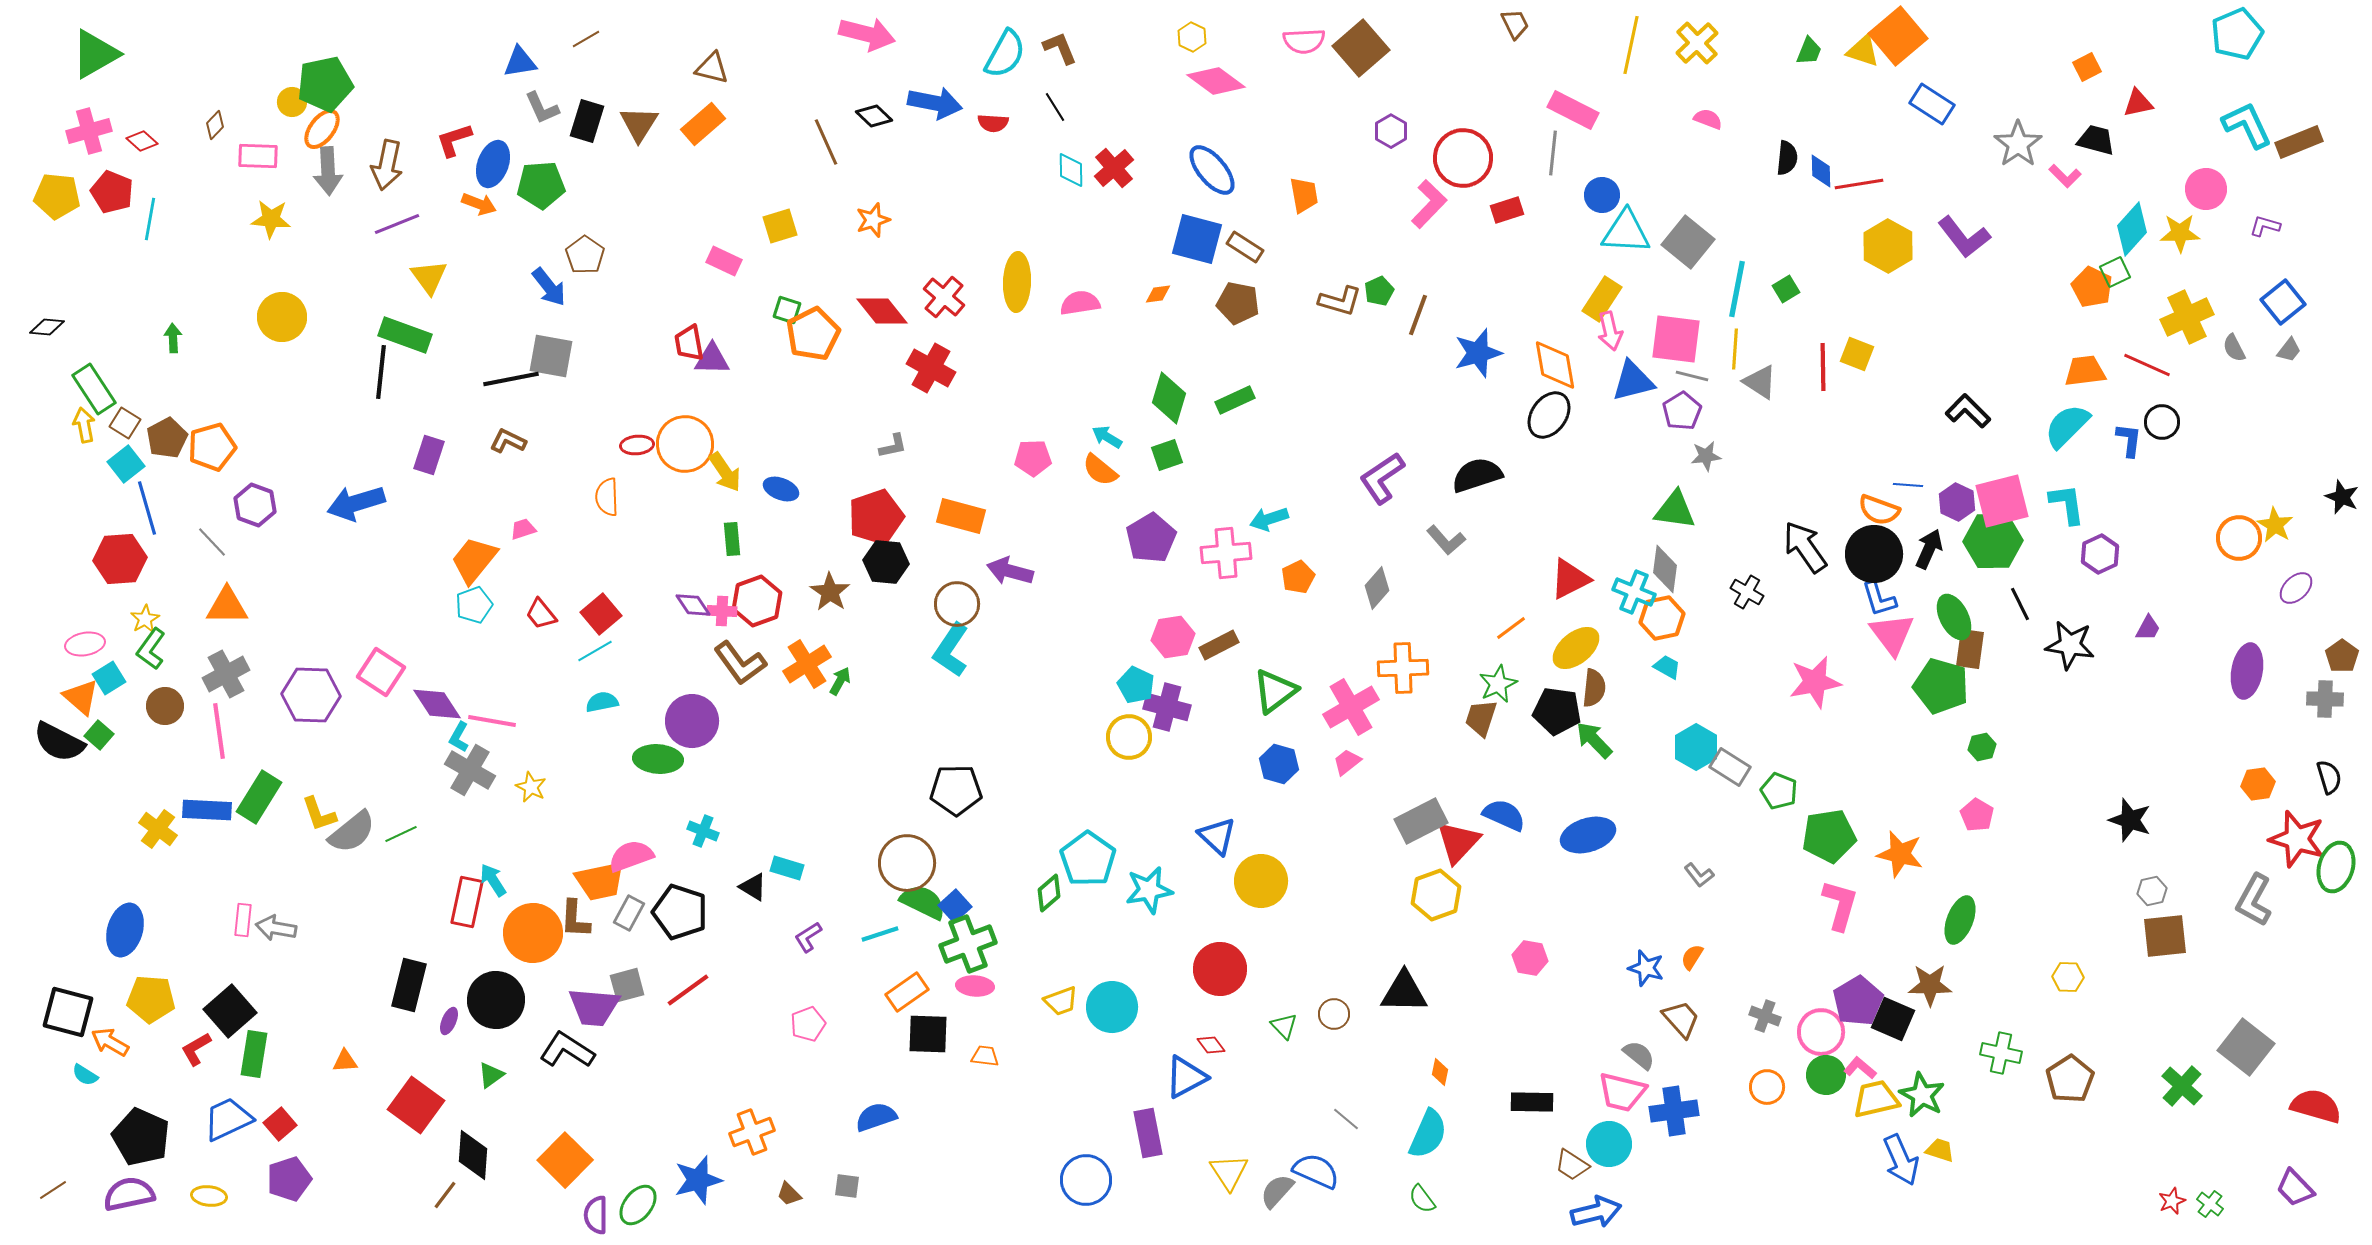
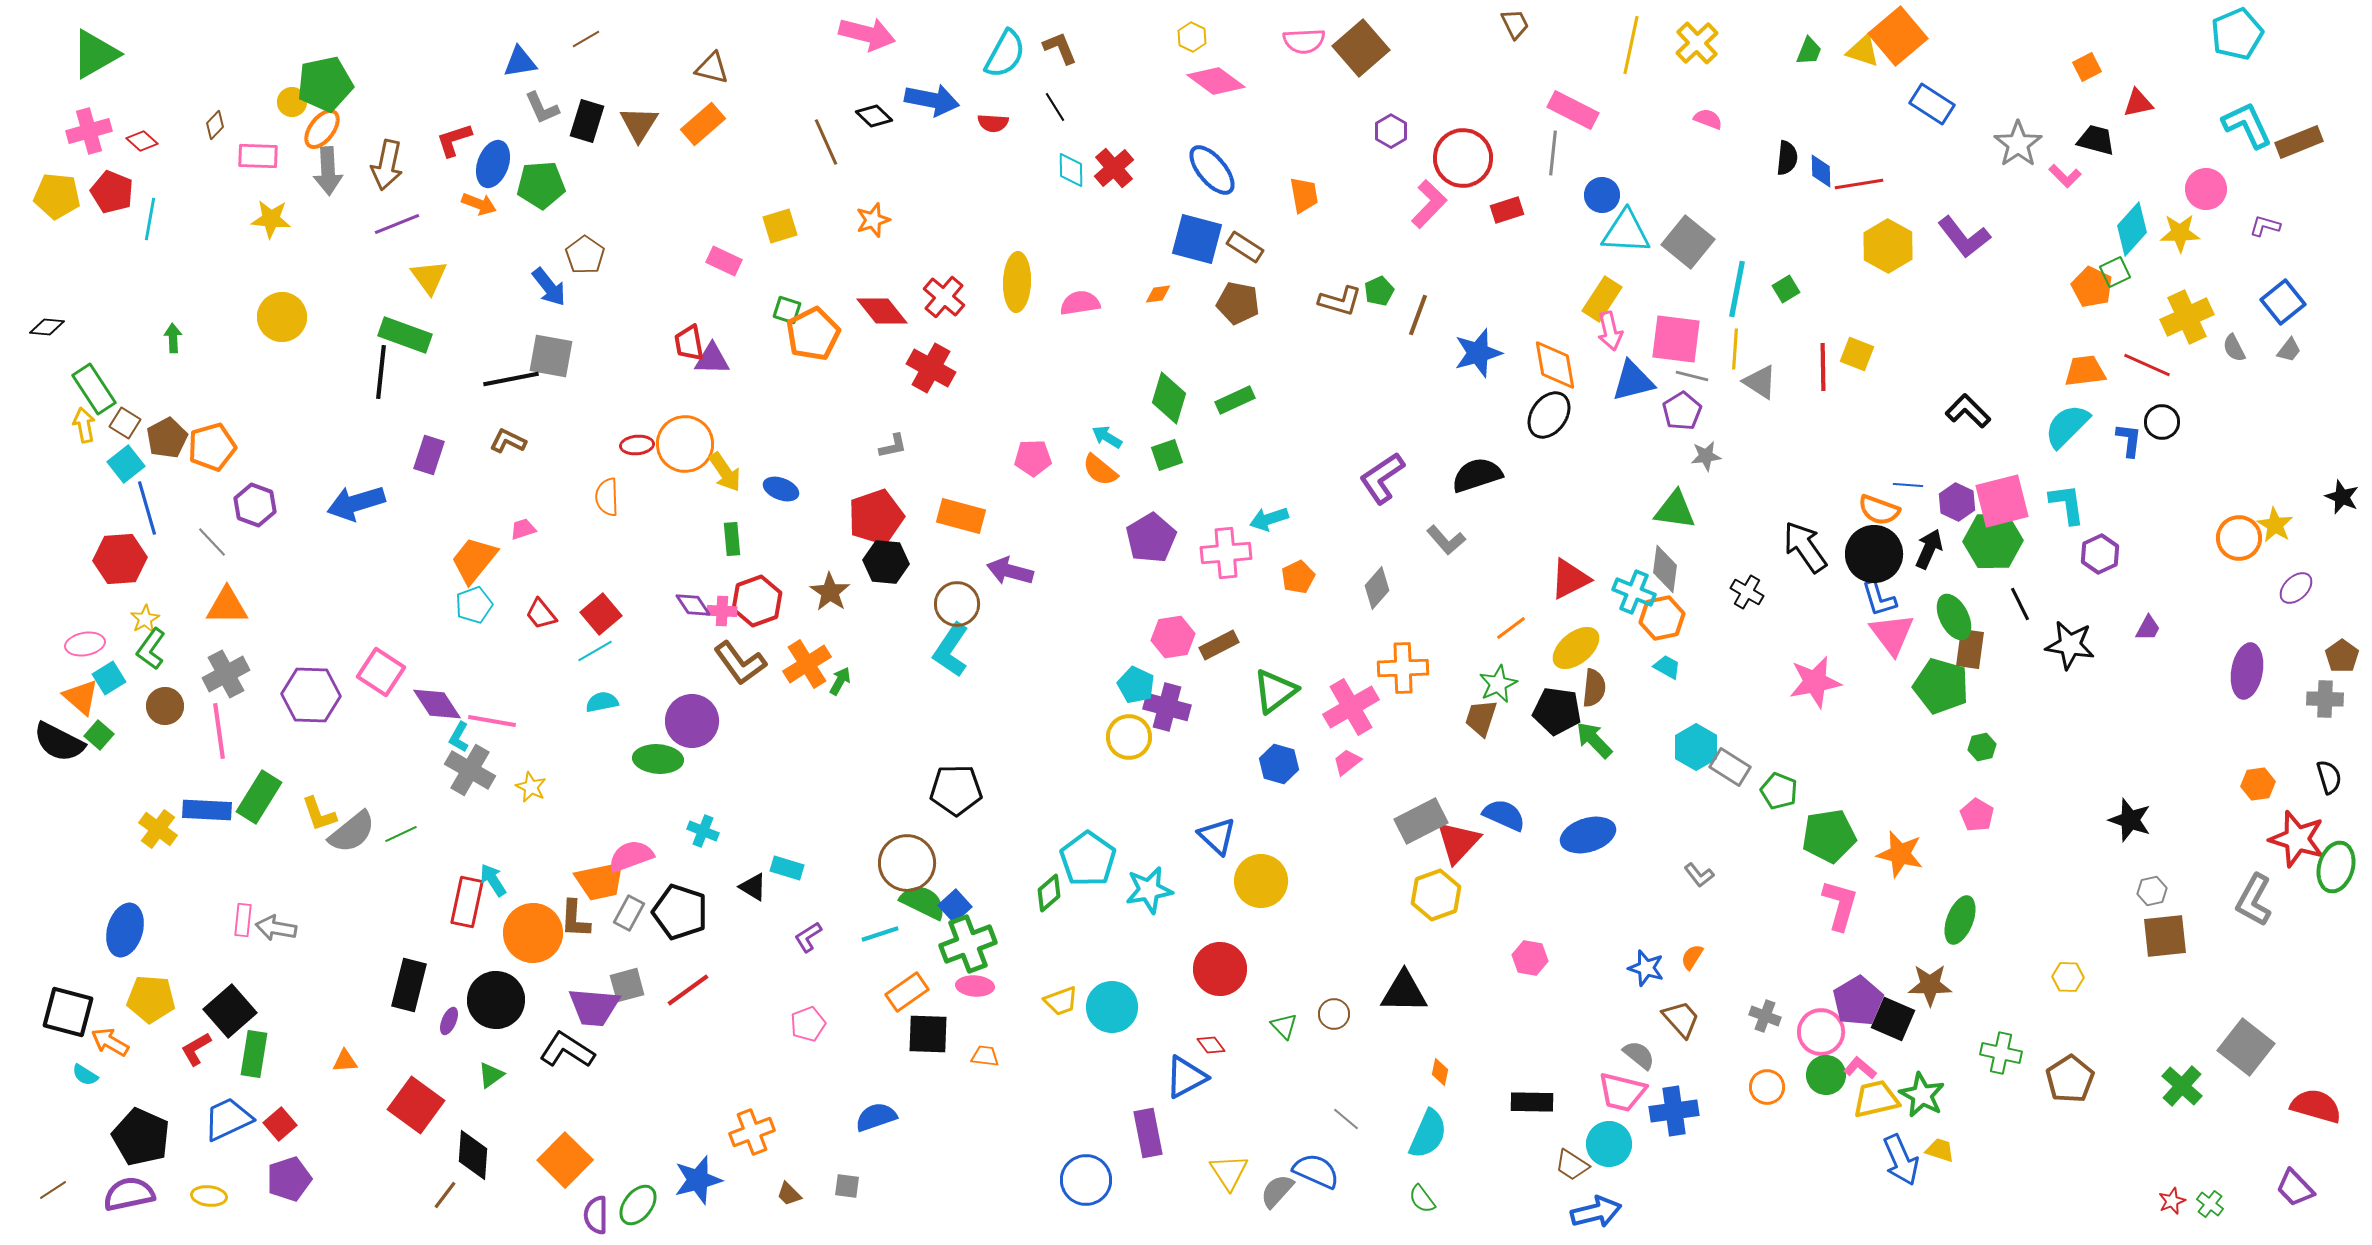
blue arrow at (935, 103): moved 3 px left, 3 px up
